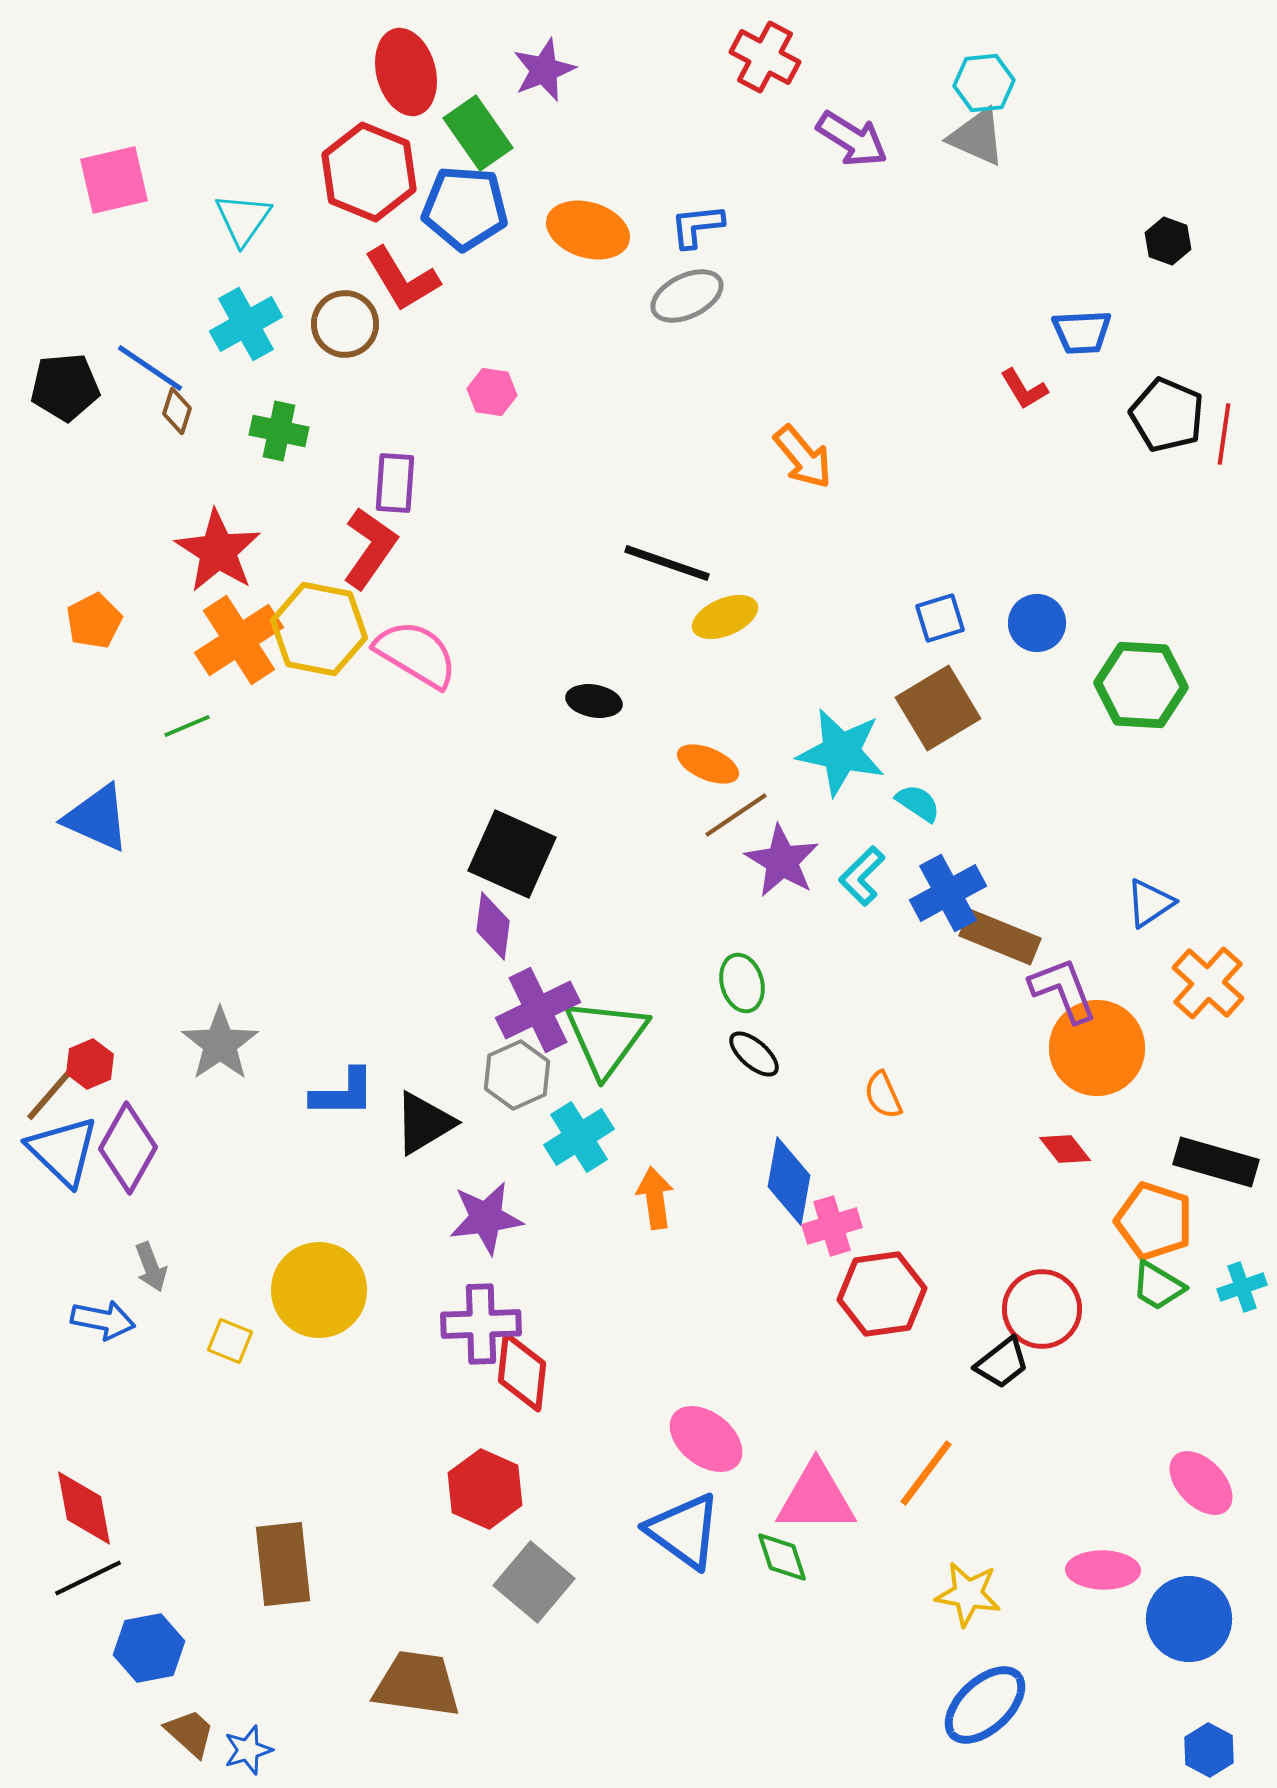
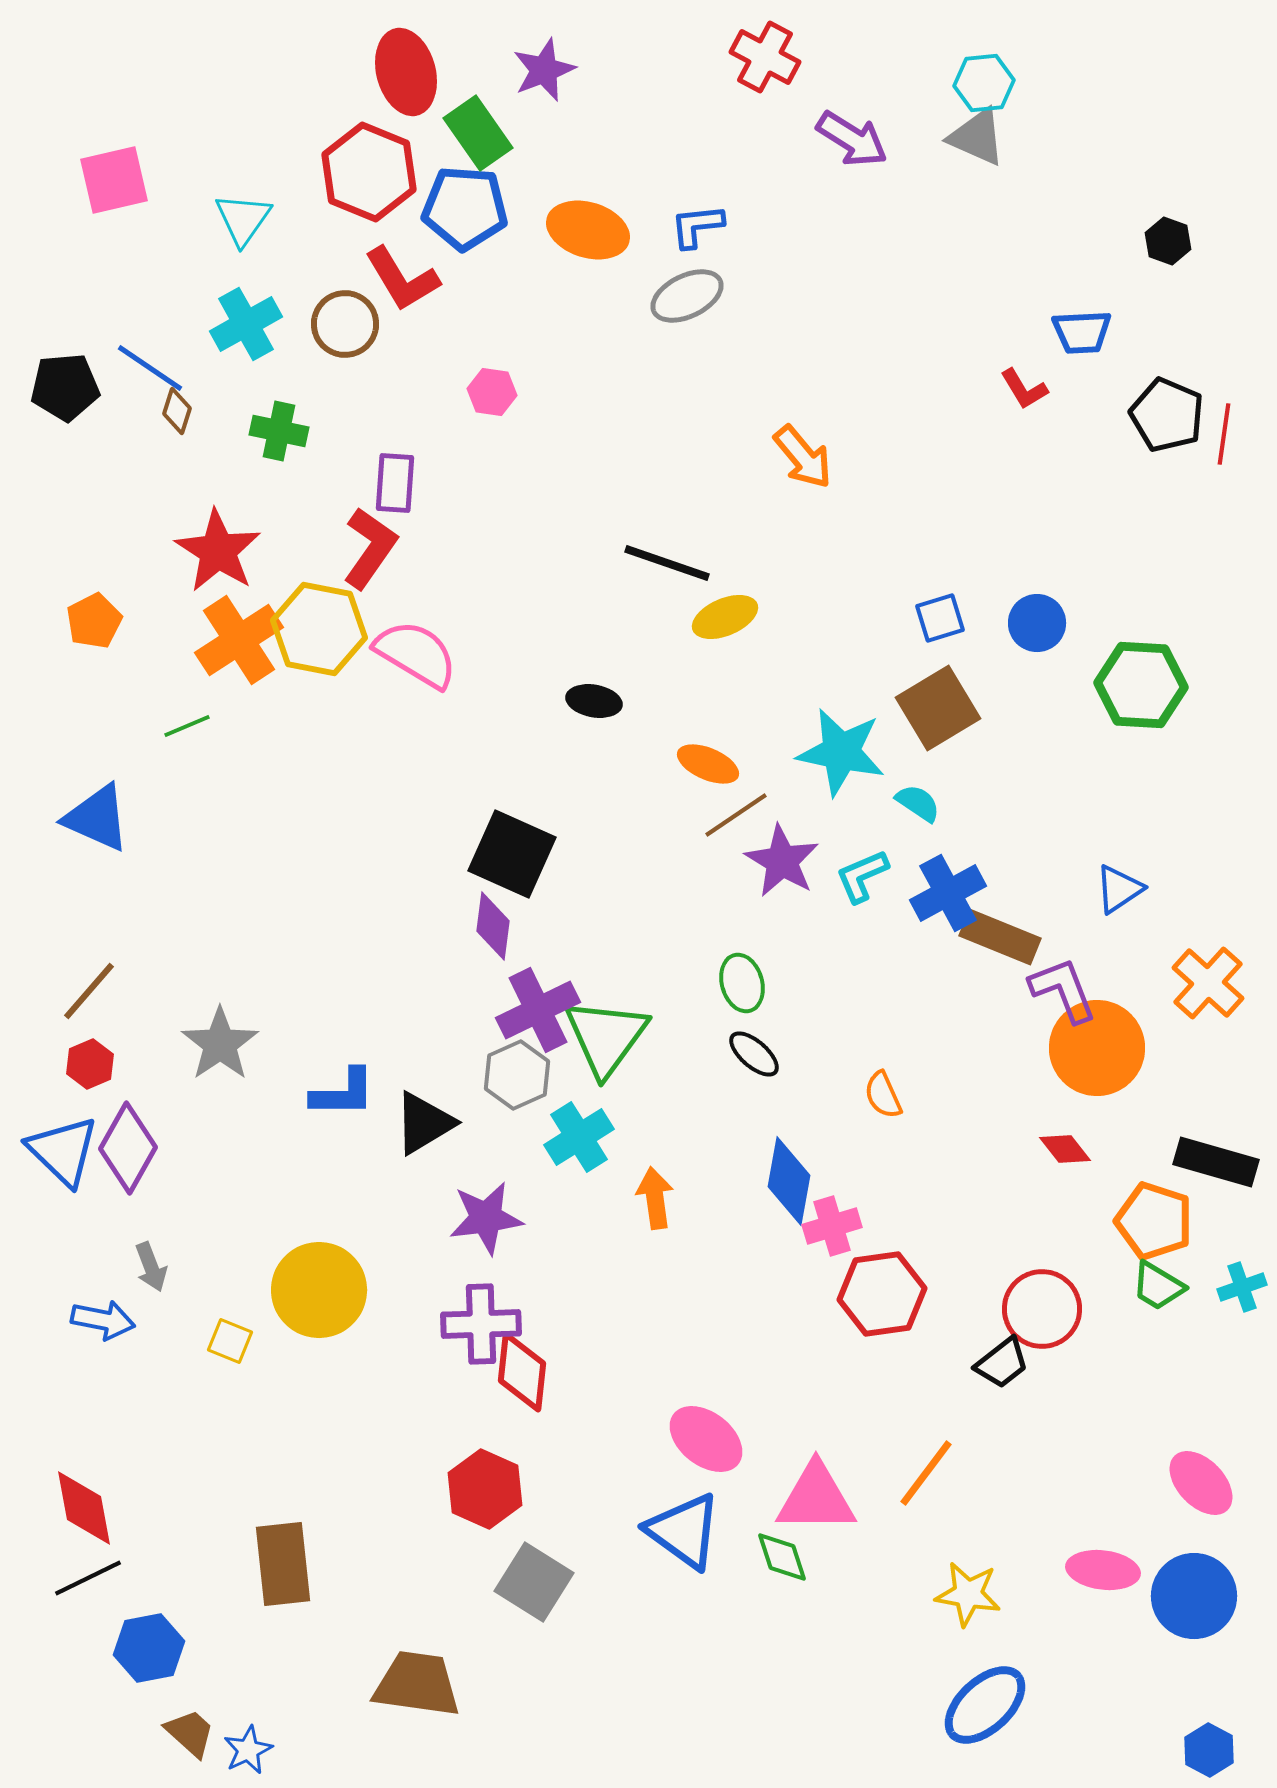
cyan L-shape at (862, 876): rotated 22 degrees clockwise
blue triangle at (1150, 903): moved 31 px left, 14 px up
brown line at (52, 1092): moved 37 px right, 101 px up
pink ellipse at (1103, 1570): rotated 6 degrees clockwise
gray square at (534, 1582): rotated 8 degrees counterclockwise
blue circle at (1189, 1619): moved 5 px right, 23 px up
blue star at (248, 1750): rotated 9 degrees counterclockwise
